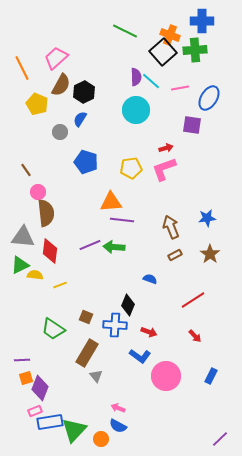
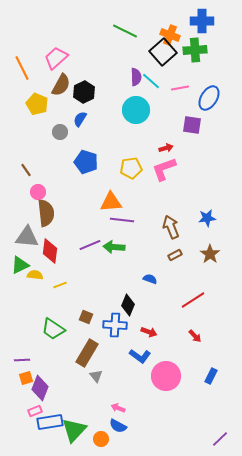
gray triangle at (23, 237): moved 4 px right
